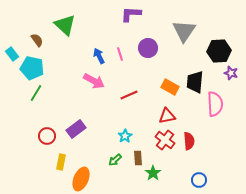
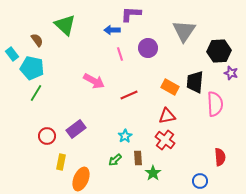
blue arrow: moved 13 px right, 26 px up; rotated 63 degrees counterclockwise
red semicircle: moved 31 px right, 16 px down
blue circle: moved 1 px right, 1 px down
